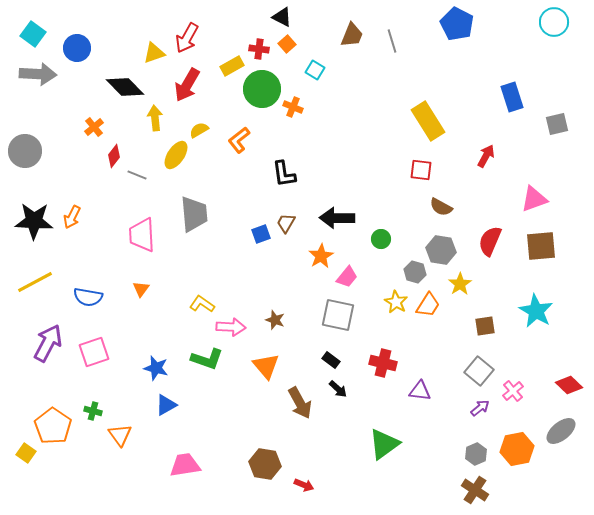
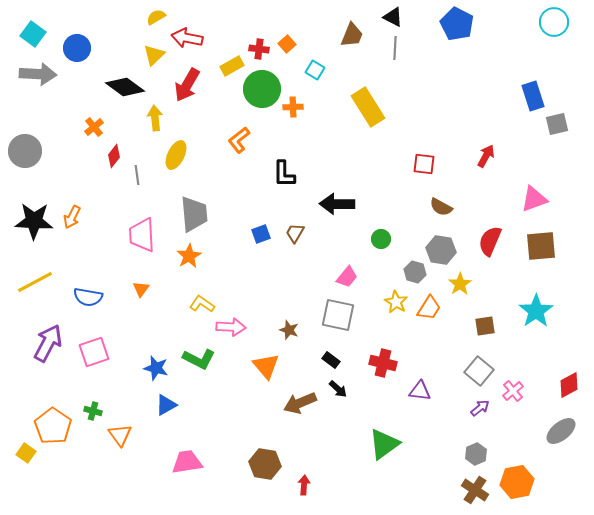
black triangle at (282, 17): moved 111 px right
red arrow at (187, 38): rotated 72 degrees clockwise
gray line at (392, 41): moved 3 px right, 7 px down; rotated 20 degrees clockwise
yellow triangle at (154, 53): moved 2 px down; rotated 25 degrees counterclockwise
black diamond at (125, 87): rotated 9 degrees counterclockwise
blue rectangle at (512, 97): moved 21 px right, 1 px up
orange cross at (293, 107): rotated 24 degrees counterclockwise
yellow rectangle at (428, 121): moved 60 px left, 14 px up
yellow semicircle at (199, 130): moved 43 px left, 113 px up
yellow ellipse at (176, 155): rotated 8 degrees counterclockwise
red square at (421, 170): moved 3 px right, 6 px up
black L-shape at (284, 174): rotated 8 degrees clockwise
gray line at (137, 175): rotated 60 degrees clockwise
black arrow at (337, 218): moved 14 px up
brown trapezoid at (286, 223): moved 9 px right, 10 px down
orange star at (321, 256): moved 132 px left
orange trapezoid at (428, 305): moved 1 px right, 3 px down
cyan star at (536, 311): rotated 8 degrees clockwise
brown star at (275, 320): moved 14 px right, 10 px down
green L-shape at (207, 359): moved 8 px left; rotated 8 degrees clockwise
red diamond at (569, 385): rotated 72 degrees counterclockwise
brown arrow at (300, 403): rotated 96 degrees clockwise
orange hexagon at (517, 449): moved 33 px down
pink trapezoid at (185, 465): moved 2 px right, 3 px up
red arrow at (304, 485): rotated 108 degrees counterclockwise
